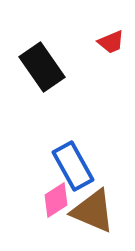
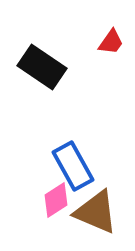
red trapezoid: rotated 32 degrees counterclockwise
black rectangle: rotated 21 degrees counterclockwise
brown triangle: moved 3 px right, 1 px down
